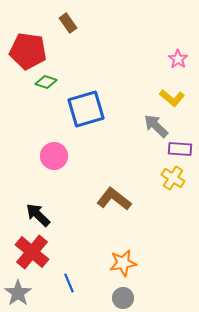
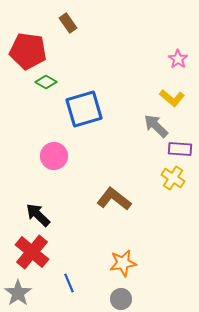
green diamond: rotated 10 degrees clockwise
blue square: moved 2 px left
gray circle: moved 2 px left, 1 px down
